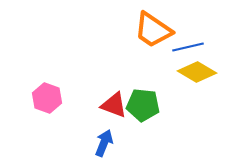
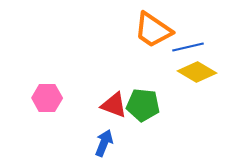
pink hexagon: rotated 20 degrees counterclockwise
